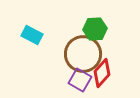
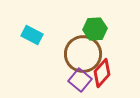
purple square: rotated 10 degrees clockwise
